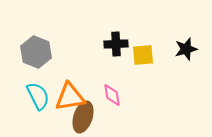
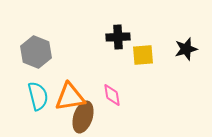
black cross: moved 2 px right, 7 px up
cyan semicircle: rotated 12 degrees clockwise
